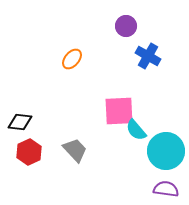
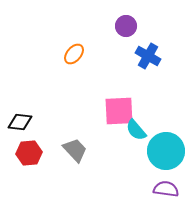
orange ellipse: moved 2 px right, 5 px up
red hexagon: moved 1 px down; rotated 20 degrees clockwise
